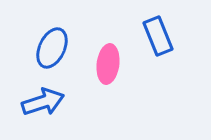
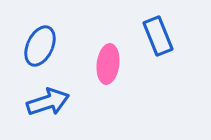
blue ellipse: moved 12 px left, 2 px up
blue arrow: moved 5 px right
